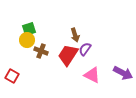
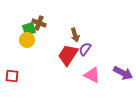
brown cross: moved 2 px left, 28 px up
red square: rotated 24 degrees counterclockwise
